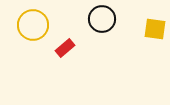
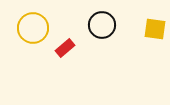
black circle: moved 6 px down
yellow circle: moved 3 px down
